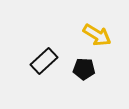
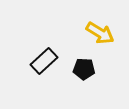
yellow arrow: moved 3 px right, 2 px up
